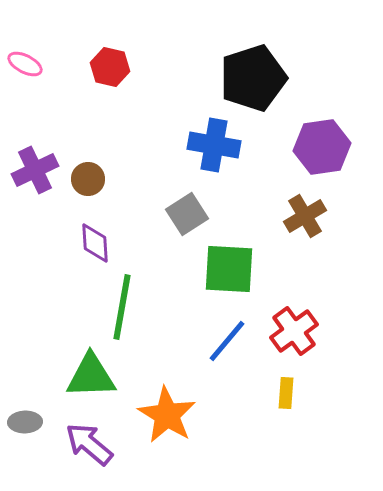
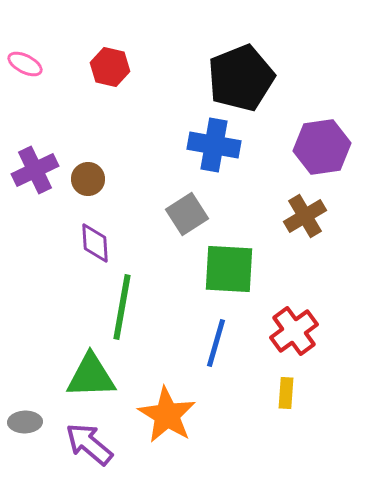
black pentagon: moved 12 px left; rotated 4 degrees counterclockwise
blue line: moved 11 px left, 2 px down; rotated 24 degrees counterclockwise
